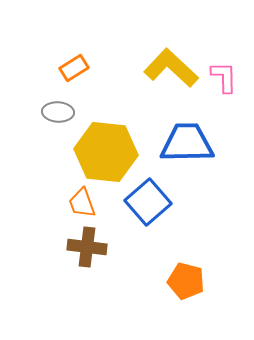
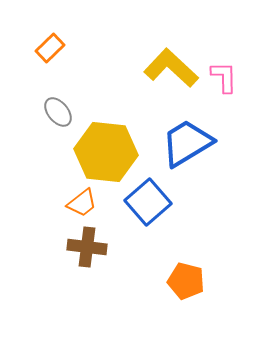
orange rectangle: moved 24 px left, 20 px up; rotated 12 degrees counterclockwise
gray ellipse: rotated 48 degrees clockwise
blue trapezoid: rotated 30 degrees counterclockwise
orange trapezoid: rotated 108 degrees counterclockwise
